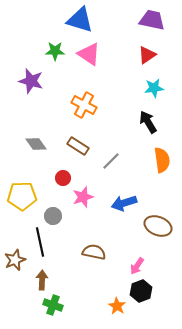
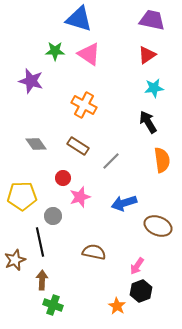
blue triangle: moved 1 px left, 1 px up
pink star: moved 3 px left
